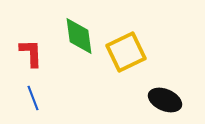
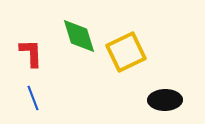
green diamond: rotated 9 degrees counterclockwise
black ellipse: rotated 24 degrees counterclockwise
